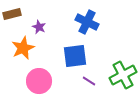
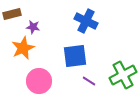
blue cross: moved 1 px left, 1 px up
purple star: moved 6 px left; rotated 16 degrees counterclockwise
